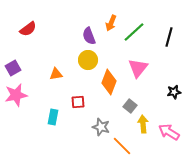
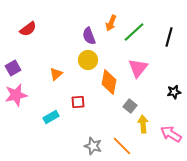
orange triangle: rotated 32 degrees counterclockwise
orange diamond: rotated 10 degrees counterclockwise
cyan rectangle: moved 2 px left; rotated 49 degrees clockwise
gray star: moved 8 px left, 19 px down
pink arrow: moved 2 px right, 2 px down
